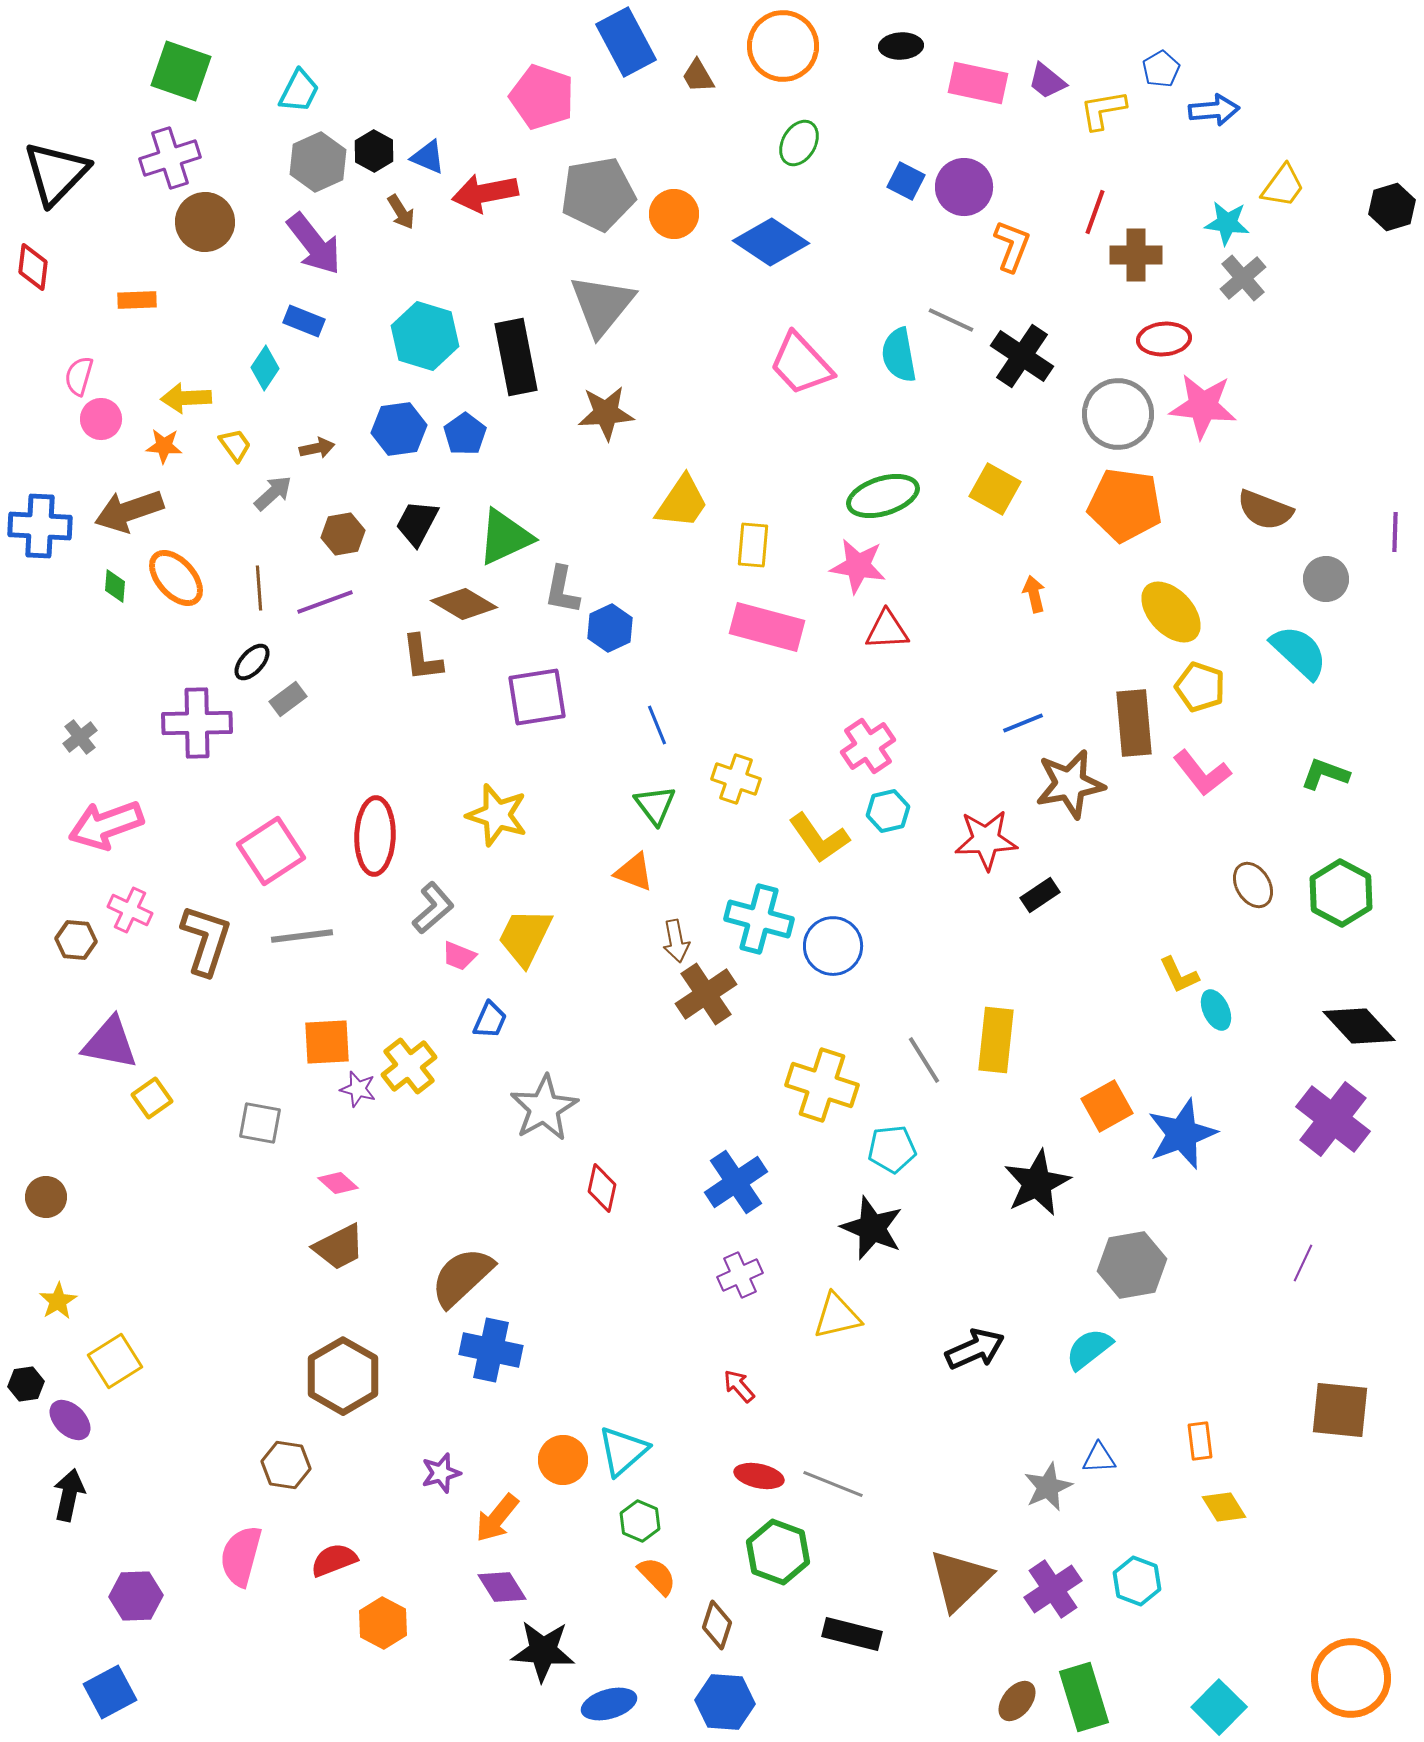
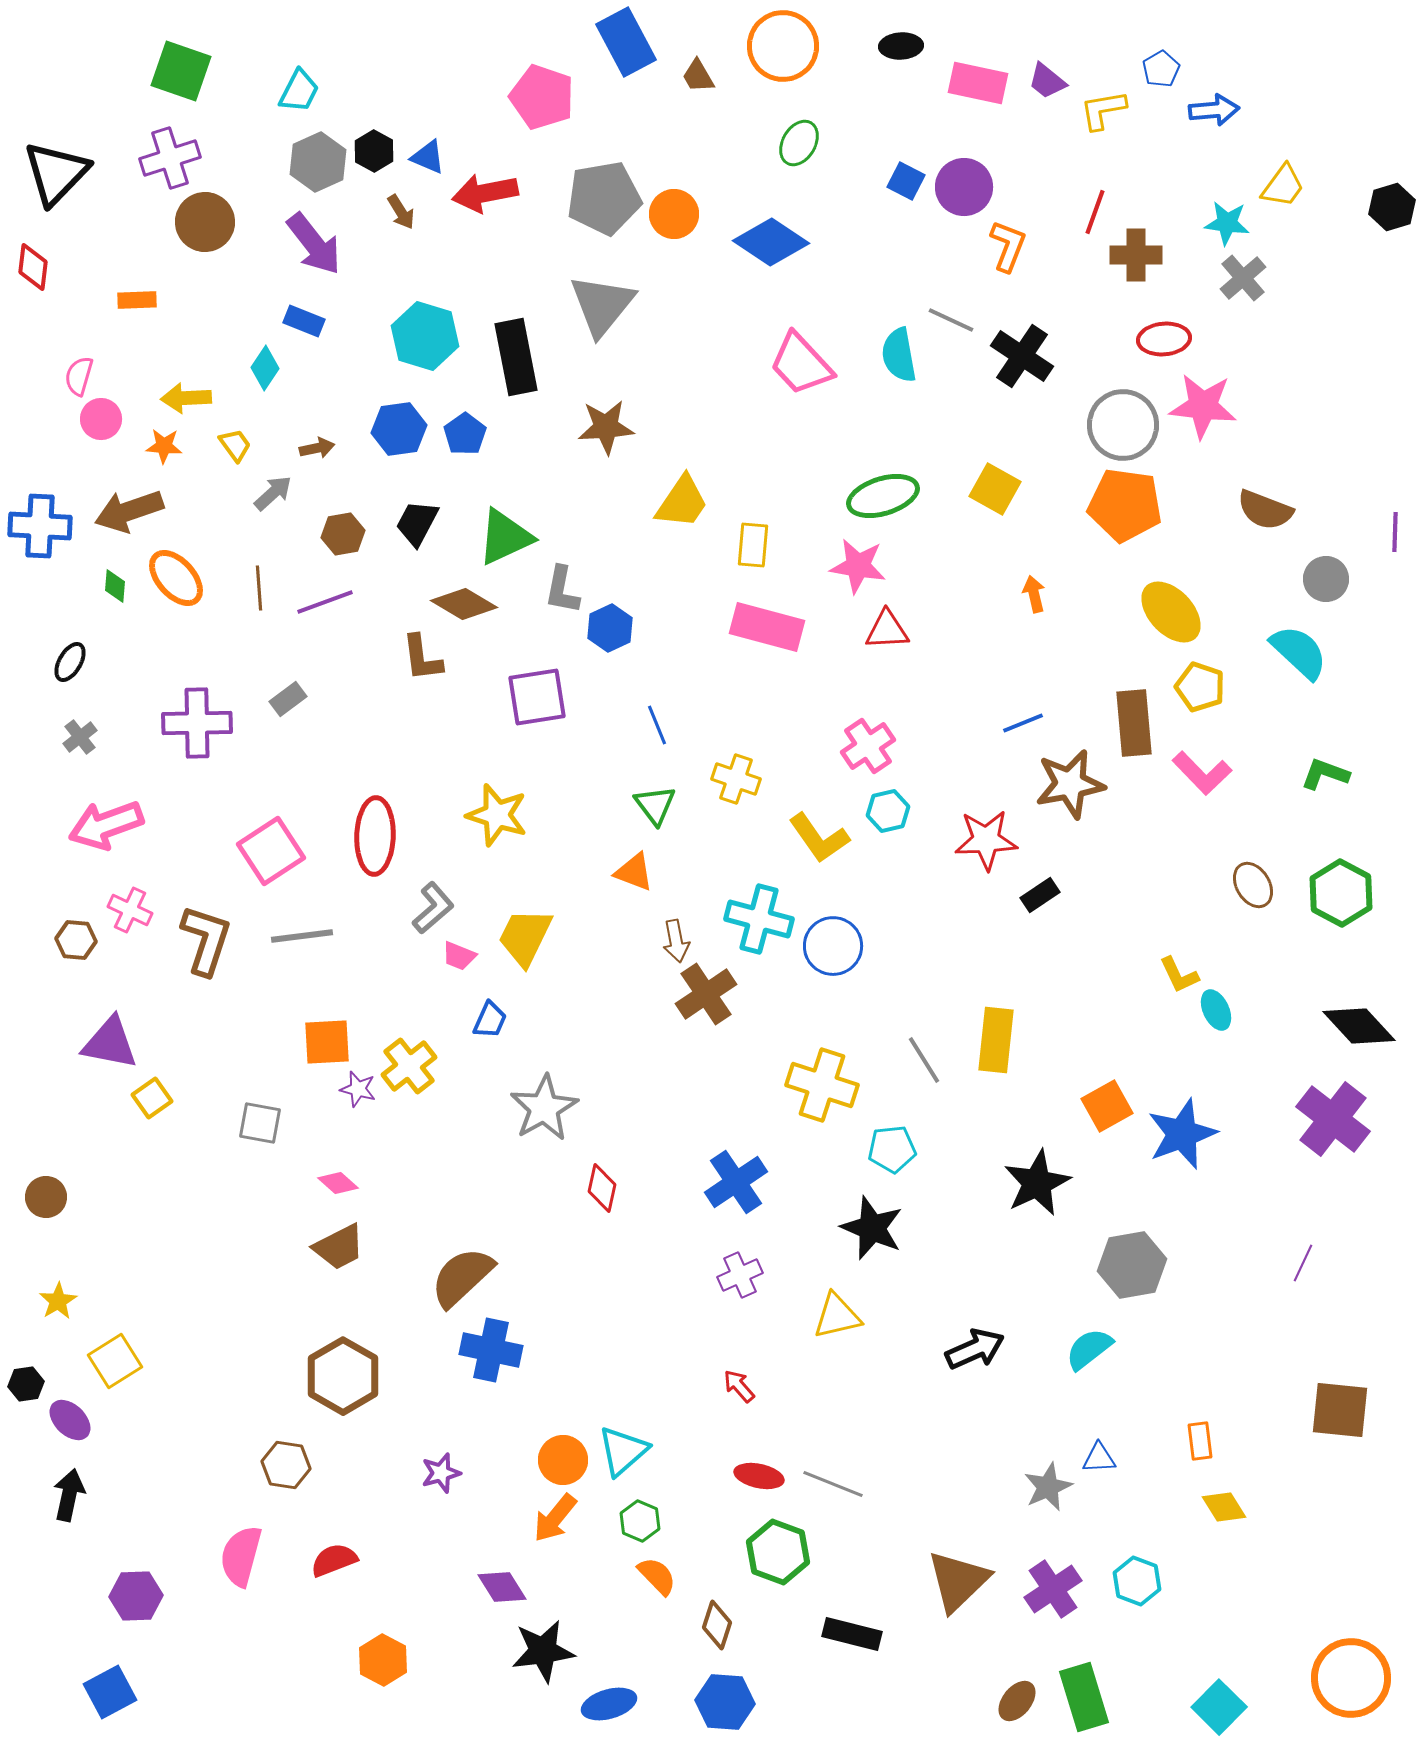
gray pentagon at (598, 194): moved 6 px right, 4 px down
orange L-shape at (1012, 246): moved 4 px left
brown star at (606, 413): moved 14 px down
gray circle at (1118, 414): moved 5 px right, 11 px down
black ellipse at (252, 662): moved 182 px left; rotated 12 degrees counterclockwise
pink L-shape at (1202, 773): rotated 6 degrees counterclockwise
orange arrow at (497, 1518): moved 58 px right
brown triangle at (960, 1580): moved 2 px left, 1 px down
orange hexagon at (383, 1623): moved 37 px down
black star at (543, 1651): rotated 12 degrees counterclockwise
